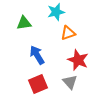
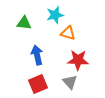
cyan star: moved 1 px left, 3 px down
green triangle: rotated 14 degrees clockwise
orange triangle: rotated 35 degrees clockwise
blue arrow: rotated 18 degrees clockwise
red star: rotated 20 degrees counterclockwise
